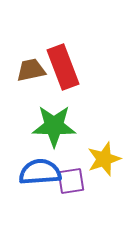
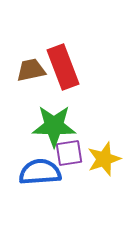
purple square: moved 2 px left, 28 px up
